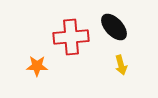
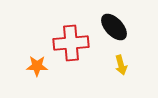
red cross: moved 6 px down
